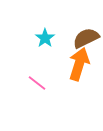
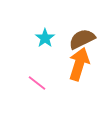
brown semicircle: moved 4 px left, 1 px down
